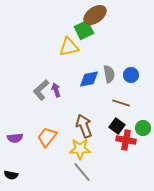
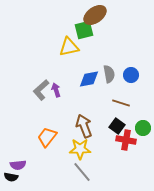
green square: rotated 12 degrees clockwise
purple semicircle: moved 3 px right, 27 px down
black semicircle: moved 2 px down
